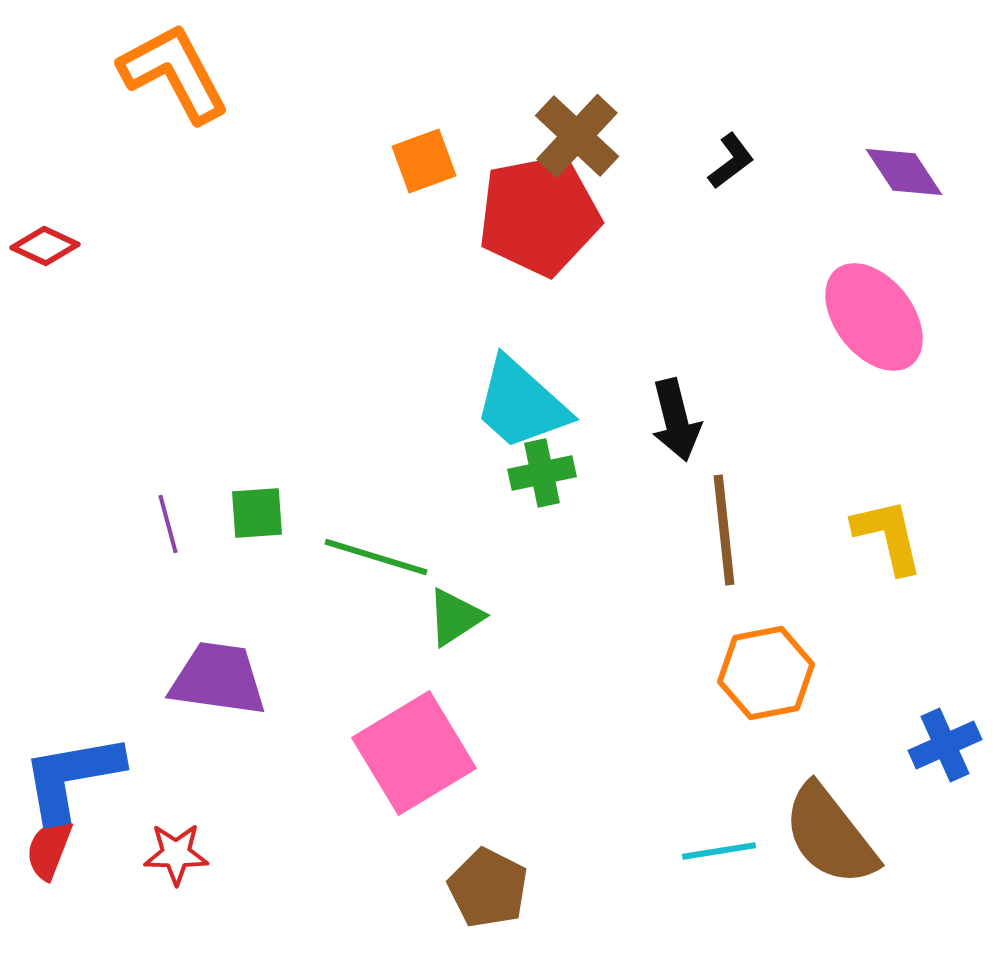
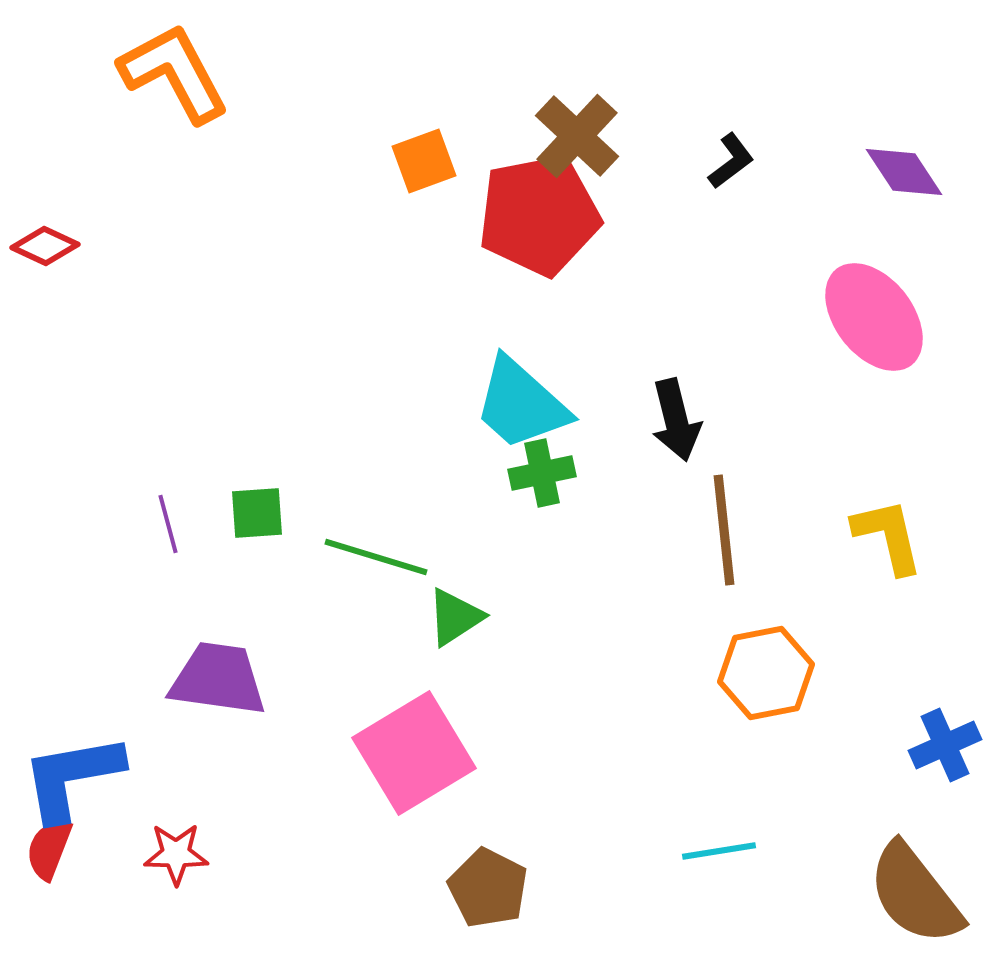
brown semicircle: moved 85 px right, 59 px down
